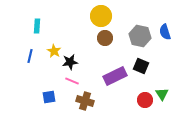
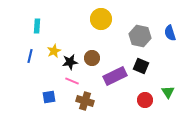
yellow circle: moved 3 px down
blue semicircle: moved 5 px right, 1 px down
brown circle: moved 13 px left, 20 px down
yellow star: rotated 16 degrees clockwise
green triangle: moved 6 px right, 2 px up
